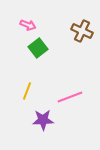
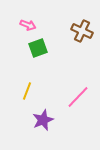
green square: rotated 18 degrees clockwise
pink line: moved 8 px right; rotated 25 degrees counterclockwise
purple star: rotated 20 degrees counterclockwise
